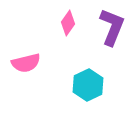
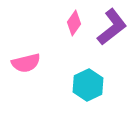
pink diamond: moved 6 px right
purple L-shape: rotated 30 degrees clockwise
